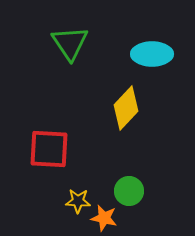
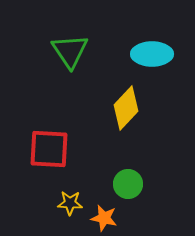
green triangle: moved 8 px down
green circle: moved 1 px left, 7 px up
yellow star: moved 8 px left, 2 px down
